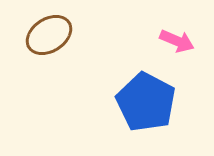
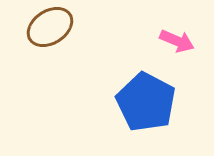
brown ellipse: moved 1 px right, 8 px up
